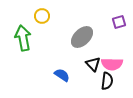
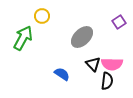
purple square: rotated 16 degrees counterclockwise
green arrow: rotated 40 degrees clockwise
blue semicircle: moved 1 px up
